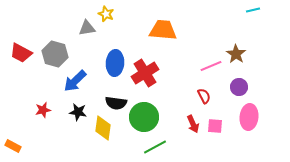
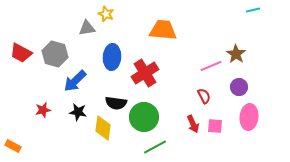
blue ellipse: moved 3 px left, 6 px up
